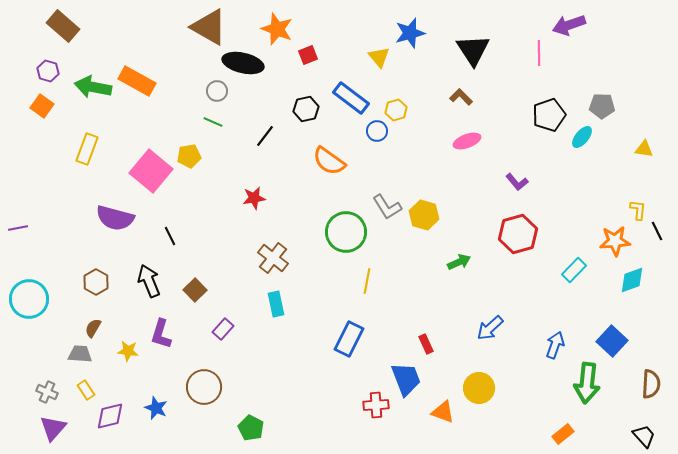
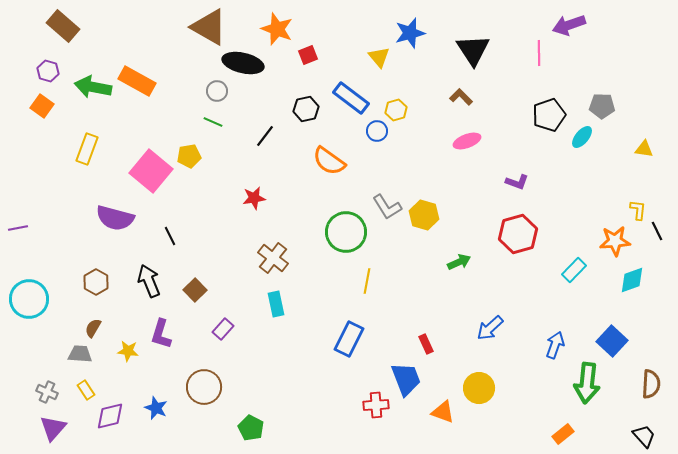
purple L-shape at (517, 182): rotated 30 degrees counterclockwise
